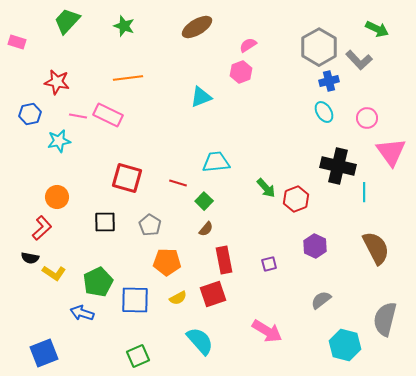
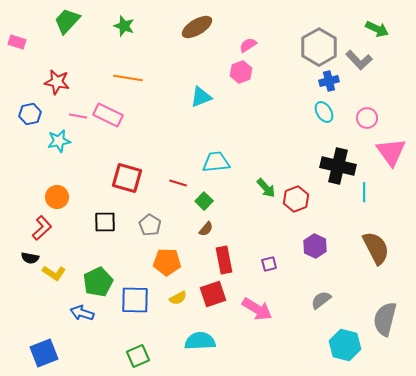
orange line at (128, 78): rotated 16 degrees clockwise
pink arrow at (267, 331): moved 10 px left, 22 px up
cyan semicircle at (200, 341): rotated 52 degrees counterclockwise
